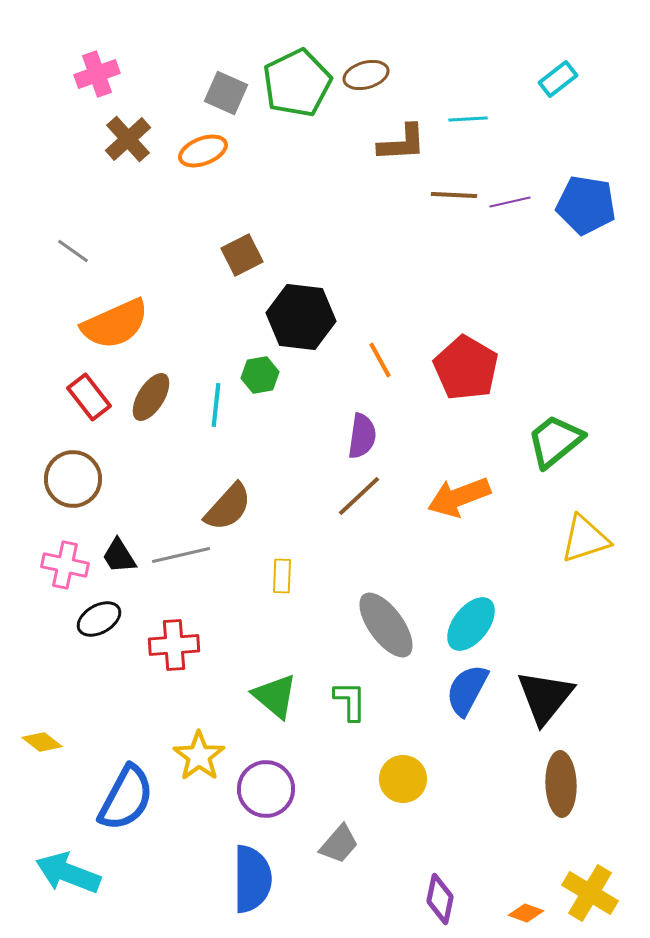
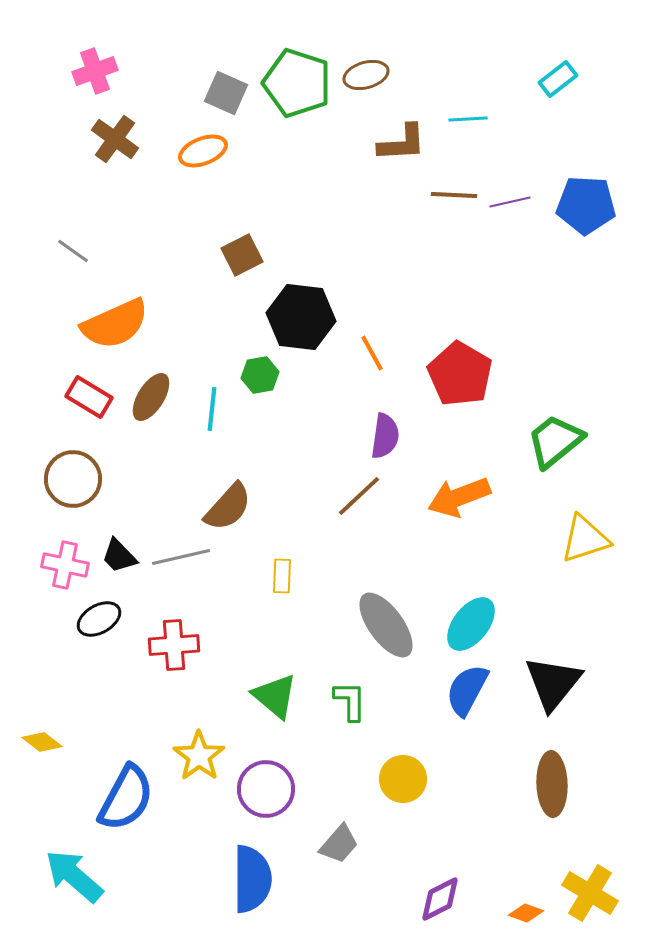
pink cross at (97, 74): moved 2 px left, 3 px up
green pentagon at (297, 83): rotated 28 degrees counterclockwise
brown cross at (128, 139): moved 13 px left; rotated 12 degrees counterclockwise
blue pentagon at (586, 205): rotated 6 degrees counterclockwise
orange line at (380, 360): moved 8 px left, 7 px up
red pentagon at (466, 368): moved 6 px left, 6 px down
red rectangle at (89, 397): rotated 21 degrees counterclockwise
cyan line at (216, 405): moved 4 px left, 4 px down
purple semicircle at (362, 436): moved 23 px right
gray line at (181, 555): moved 2 px down
black trapezoid at (119, 556): rotated 12 degrees counterclockwise
black triangle at (545, 697): moved 8 px right, 14 px up
brown ellipse at (561, 784): moved 9 px left
cyan arrow at (68, 873): moved 6 px right, 3 px down; rotated 20 degrees clockwise
purple diamond at (440, 899): rotated 51 degrees clockwise
